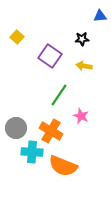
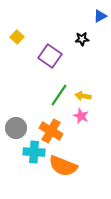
blue triangle: rotated 24 degrees counterclockwise
yellow arrow: moved 1 px left, 30 px down
cyan cross: moved 2 px right
